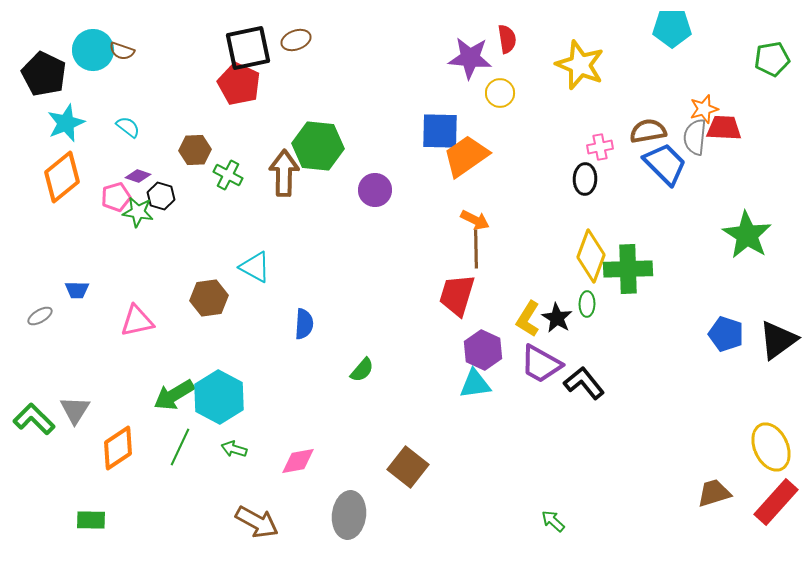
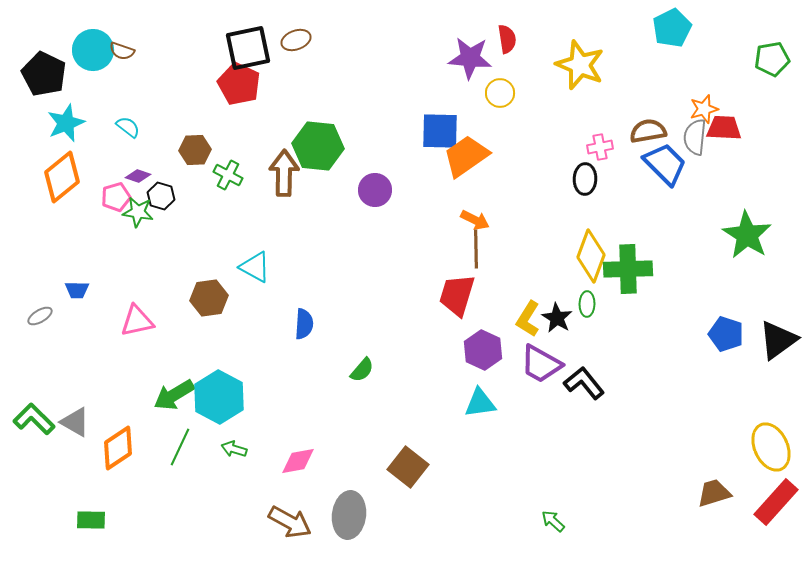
cyan pentagon at (672, 28): rotated 27 degrees counterclockwise
cyan triangle at (475, 384): moved 5 px right, 19 px down
gray triangle at (75, 410): moved 12 px down; rotated 32 degrees counterclockwise
brown arrow at (257, 522): moved 33 px right
